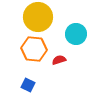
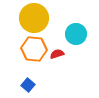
yellow circle: moved 4 px left, 1 px down
red semicircle: moved 2 px left, 6 px up
blue square: rotated 16 degrees clockwise
